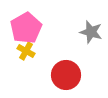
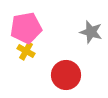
pink pentagon: rotated 20 degrees clockwise
